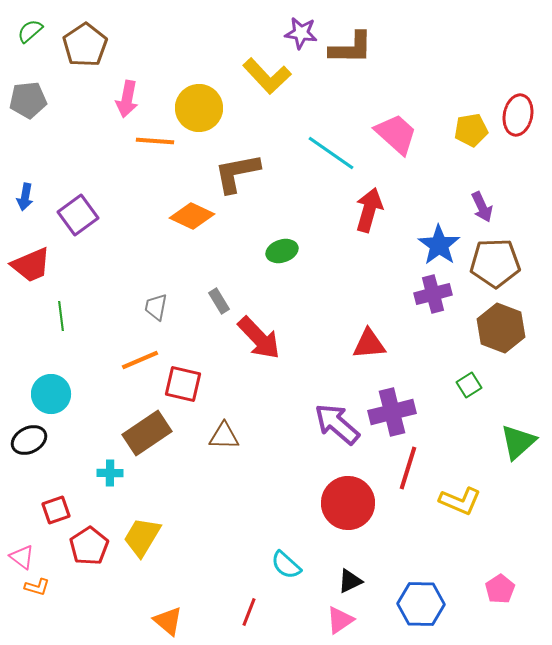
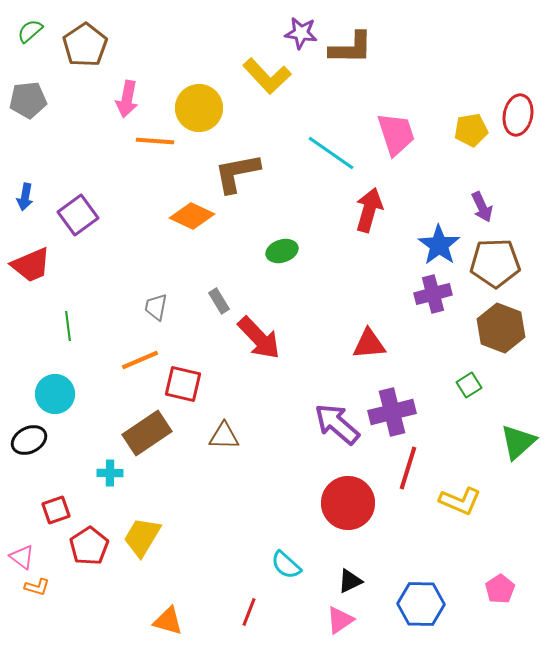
pink trapezoid at (396, 134): rotated 30 degrees clockwise
green line at (61, 316): moved 7 px right, 10 px down
cyan circle at (51, 394): moved 4 px right
orange triangle at (168, 621): rotated 24 degrees counterclockwise
